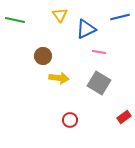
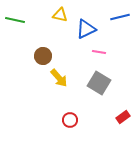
yellow triangle: rotated 42 degrees counterclockwise
yellow arrow: rotated 42 degrees clockwise
red rectangle: moved 1 px left
